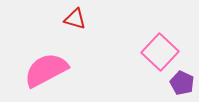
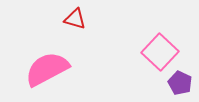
pink semicircle: moved 1 px right, 1 px up
purple pentagon: moved 2 px left
